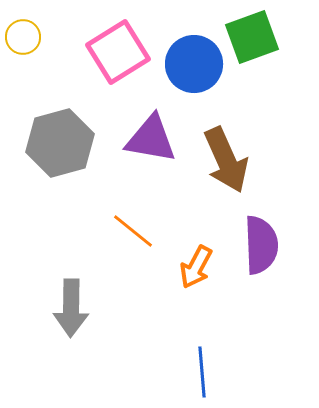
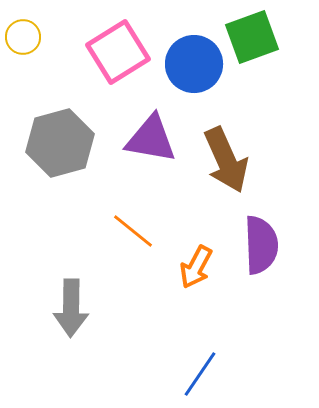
blue line: moved 2 px left, 2 px down; rotated 39 degrees clockwise
